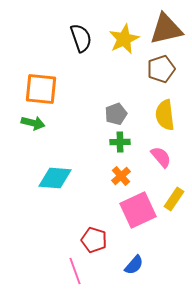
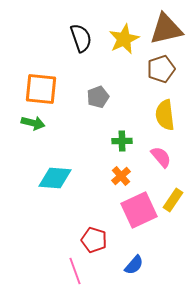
gray pentagon: moved 18 px left, 17 px up
green cross: moved 2 px right, 1 px up
yellow rectangle: moved 1 px left, 1 px down
pink square: moved 1 px right
